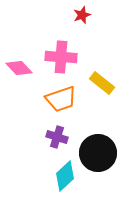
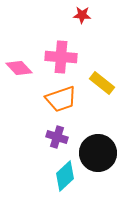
red star: rotated 24 degrees clockwise
